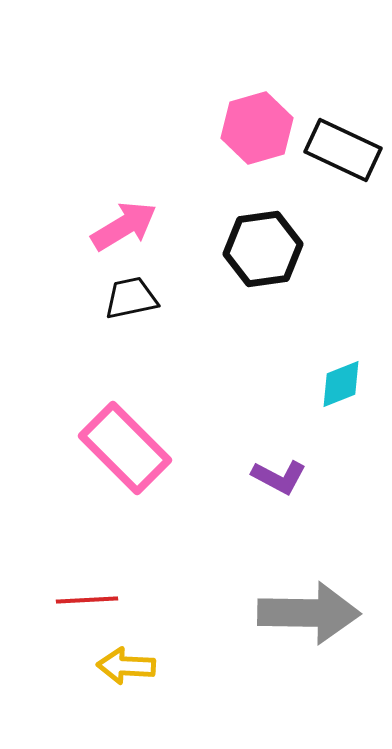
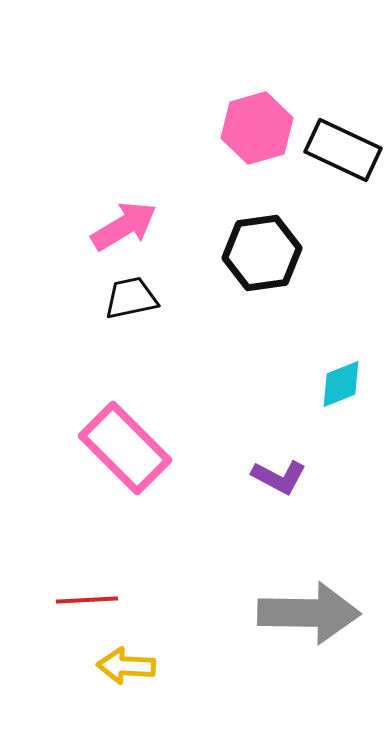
black hexagon: moved 1 px left, 4 px down
